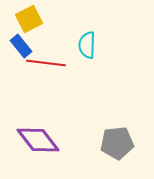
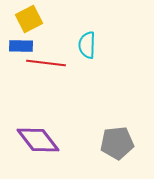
blue rectangle: rotated 50 degrees counterclockwise
